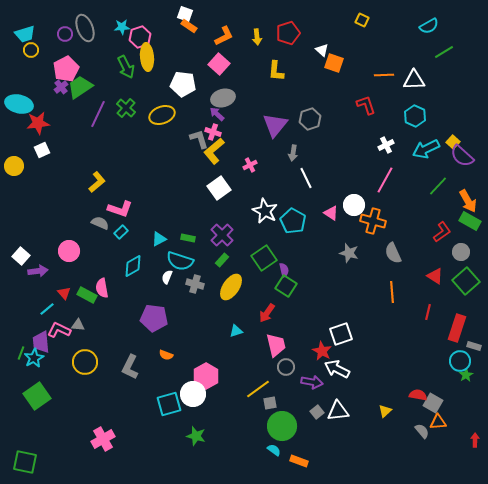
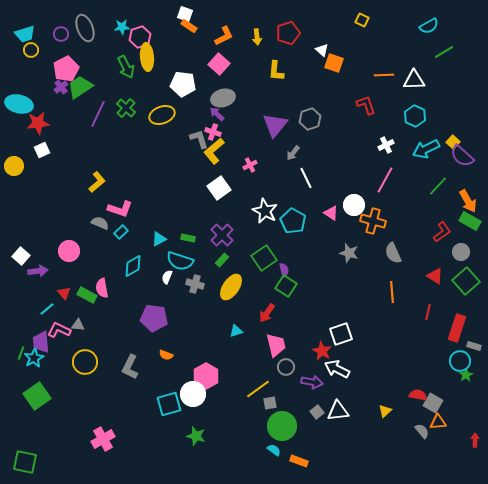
purple circle at (65, 34): moved 4 px left
gray arrow at (293, 153): rotated 28 degrees clockwise
